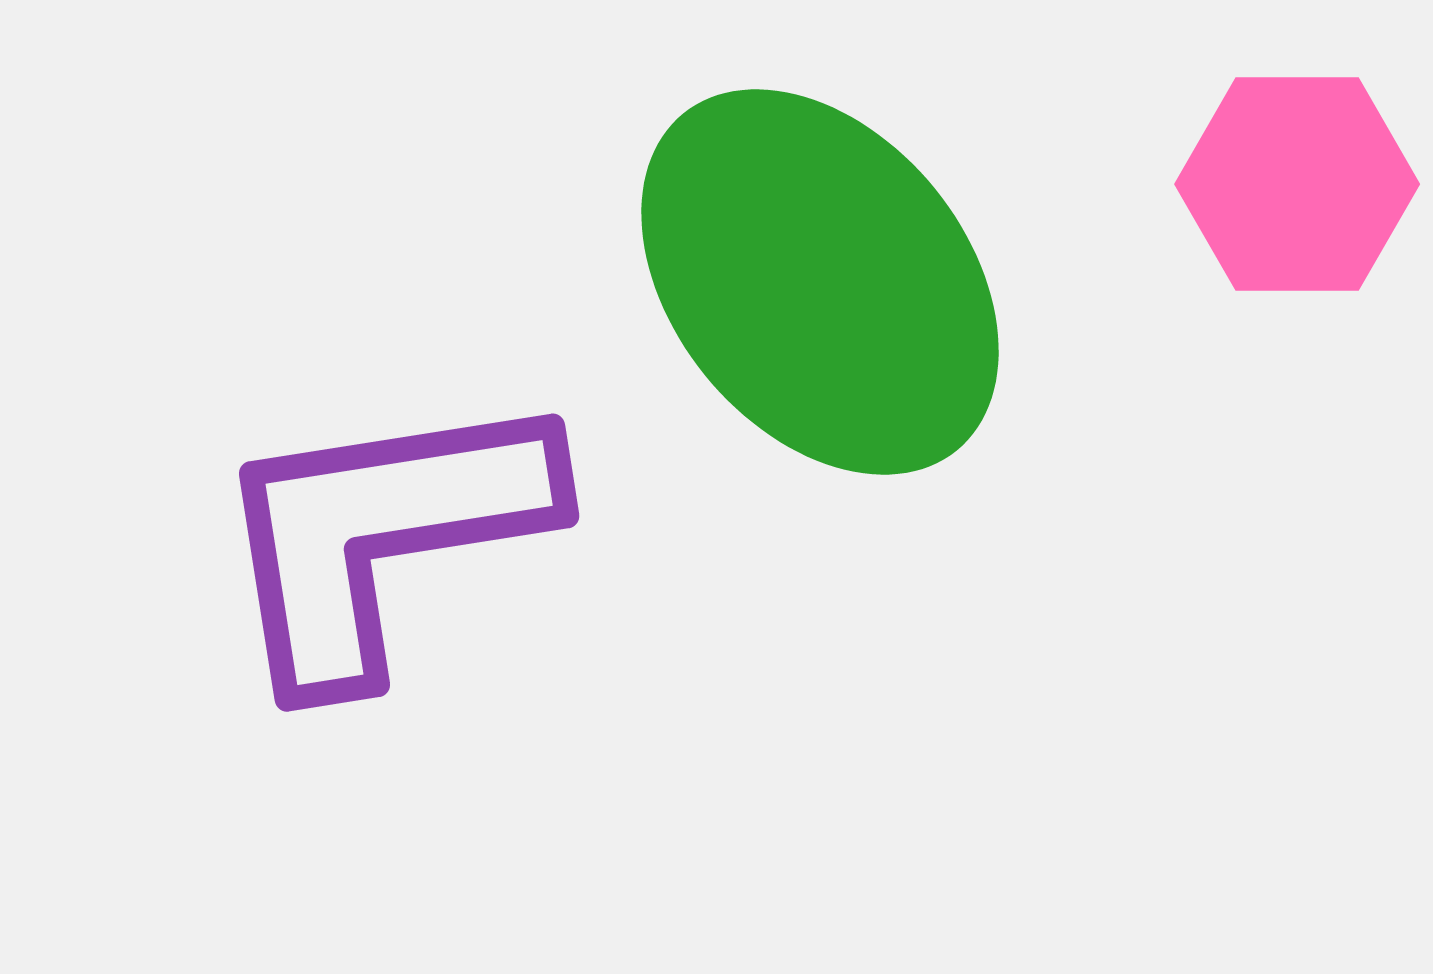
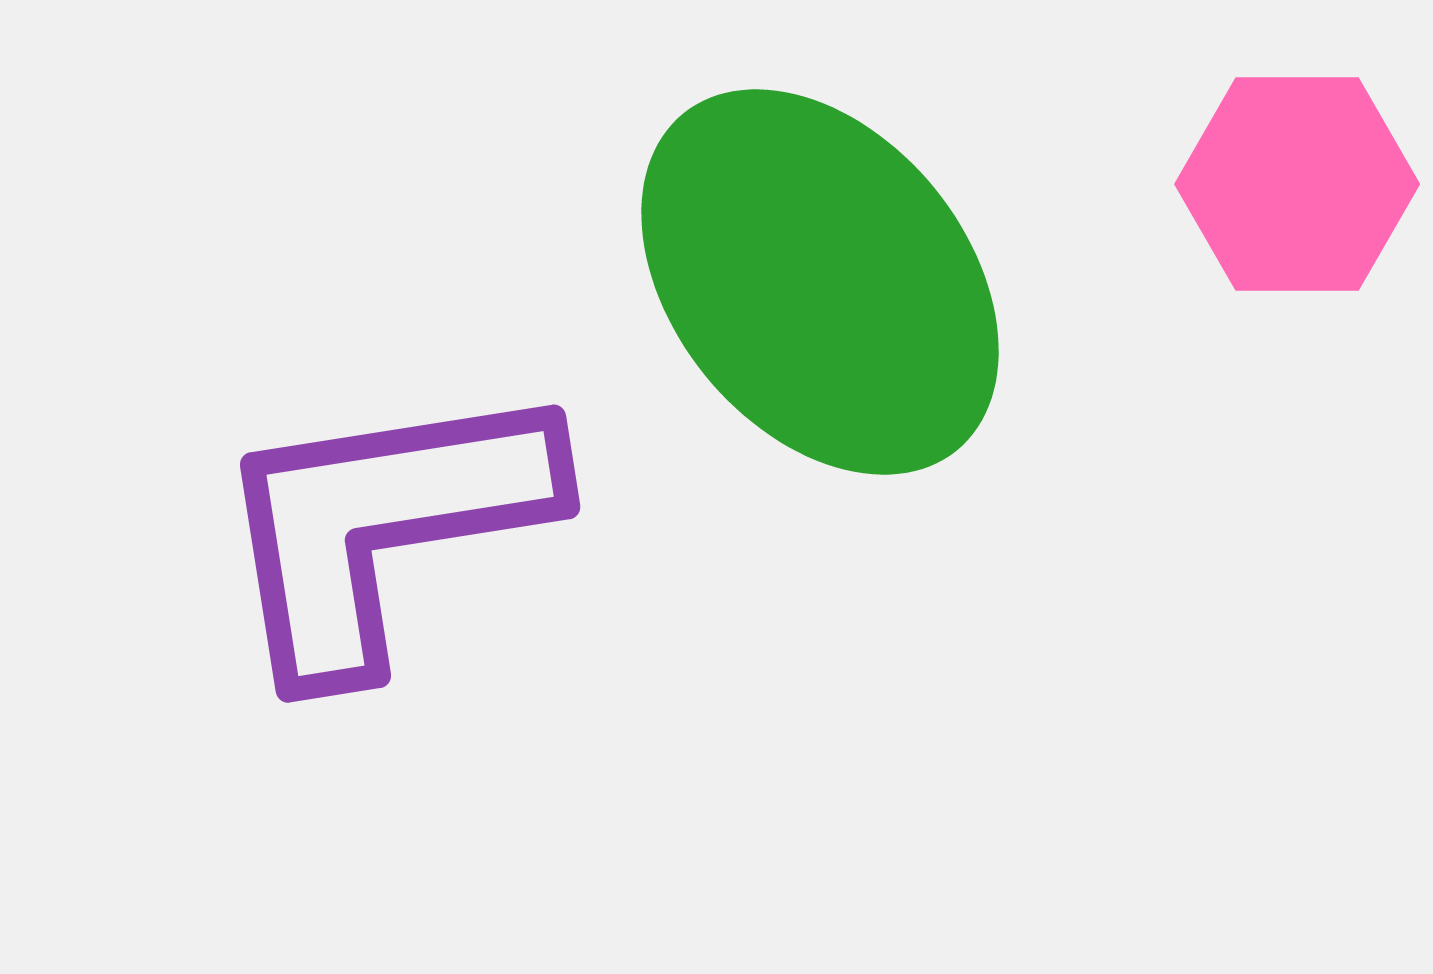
purple L-shape: moved 1 px right, 9 px up
